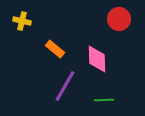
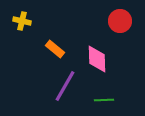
red circle: moved 1 px right, 2 px down
